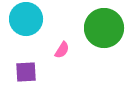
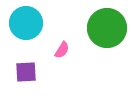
cyan circle: moved 4 px down
green circle: moved 3 px right
